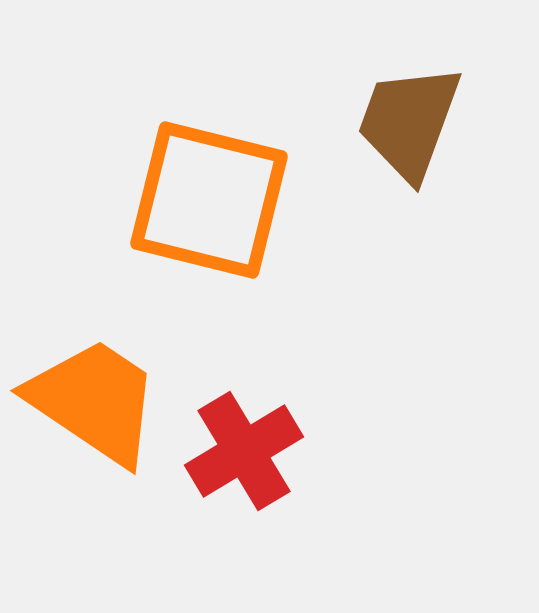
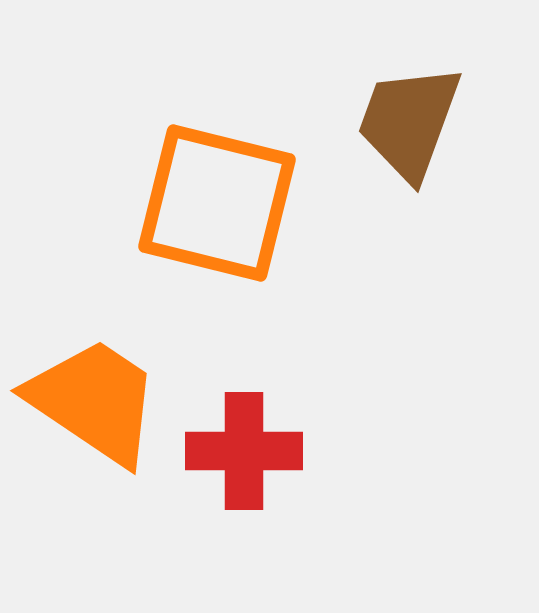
orange square: moved 8 px right, 3 px down
red cross: rotated 31 degrees clockwise
